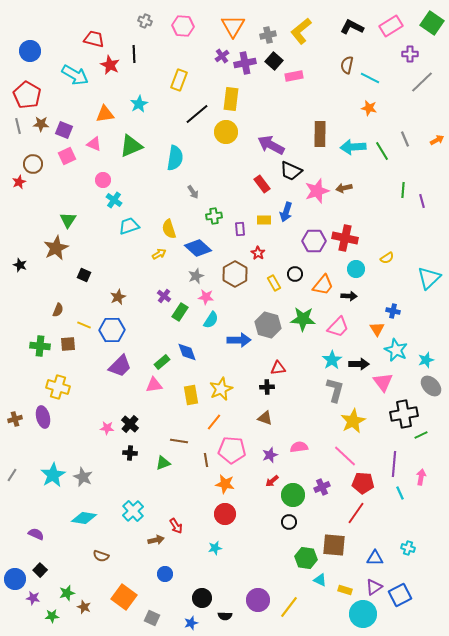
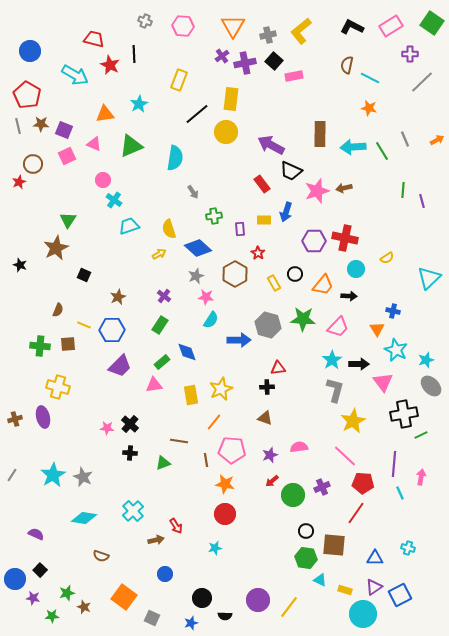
green rectangle at (180, 312): moved 20 px left, 13 px down
black circle at (289, 522): moved 17 px right, 9 px down
